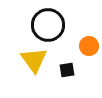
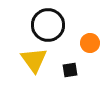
orange circle: moved 1 px right, 3 px up
black square: moved 3 px right
